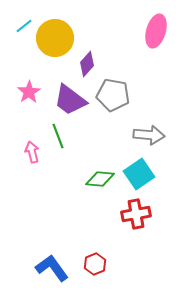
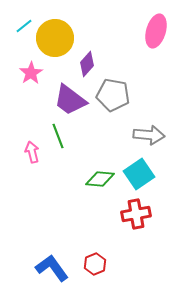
pink star: moved 2 px right, 19 px up
